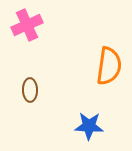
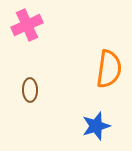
orange semicircle: moved 3 px down
blue star: moved 7 px right; rotated 20 degrees counterclockwise
